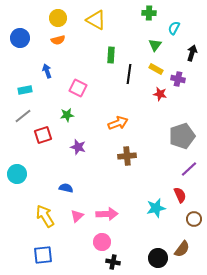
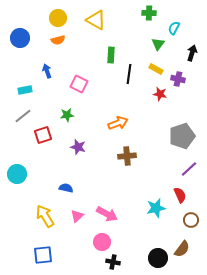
green triangle: moved 3 px right, 1 px up
pink square: moved 1 px right, 4 px up
pink arrow: rotated 30 degrees clockwise
brown circle: moved 3 px left, 1 px down
